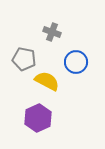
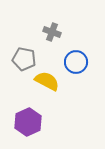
purple hexagon: moved 10 px left, 4 px down
